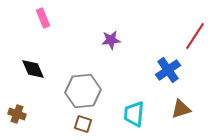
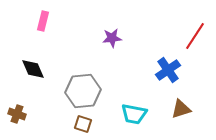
pink rectangle: moved 3 px down; rotated 36 degrees clockwise
purple star: moved 1 px right, 2 px up
cyan trapezoid: rotated 84 degrees counterclockwise
